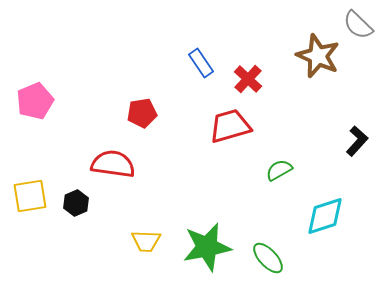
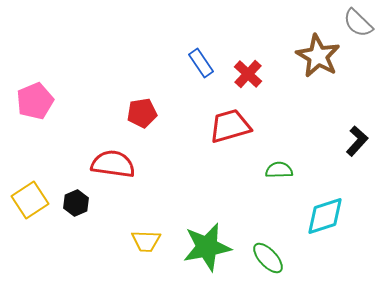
gray semicircle: moved 2 px up
brown star: rotated 6 degrees clockwise
red cross: moved 5 px up
green semicircle: rotated 28 degrees clockwise
yellow square: moved 4 px down; rotated 24 degrees counterclockwise
